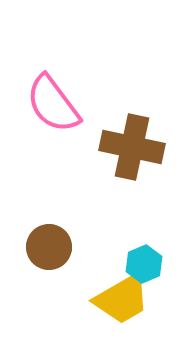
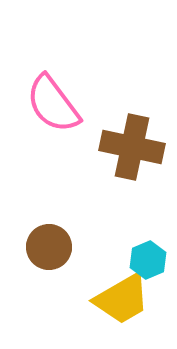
cyan hexagon: moved 4 px right, 4 px up
